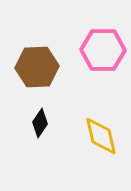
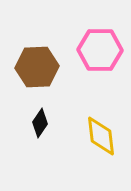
pink hexagon: moved 3 px left
yellow diamond: rotated 6 degrees clockwise
